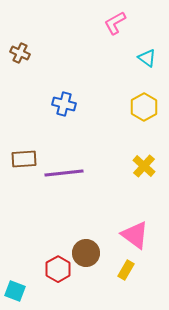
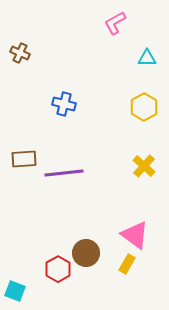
cyan triangle: rotated 36 degrees counterclockwise
yellow rectangle: moved 1 px right, 6 px up
